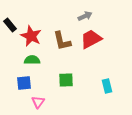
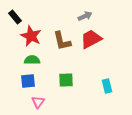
black rectangle: moved 5 px right, 8 px up
blue square: moved 4 px right, 2 px up
